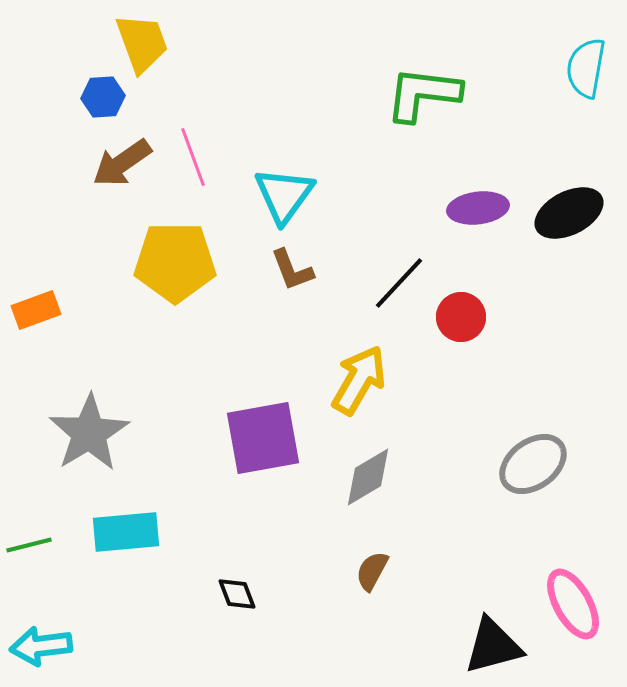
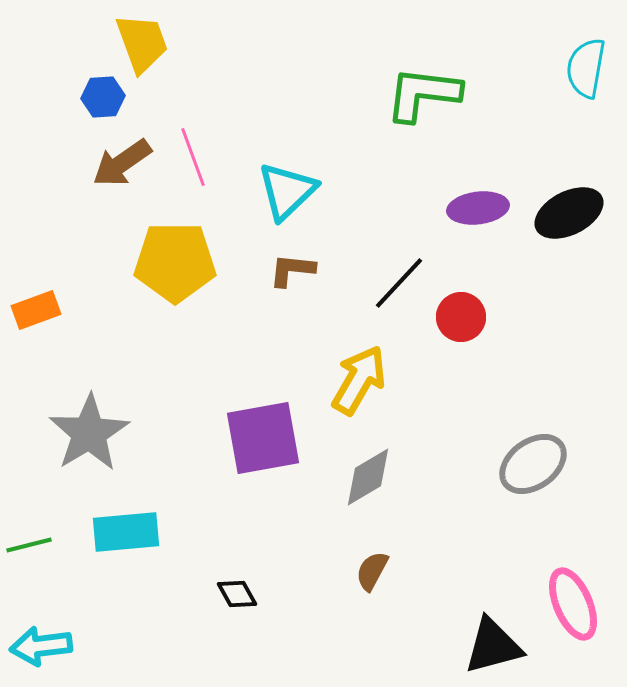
cyan triangle: moved 3 px right, 4 px up; rotated 10 degrees clockwise
brown L-shape: rotated 117 degrees clockwise
black diamond: rotated 9 degrees counterclockwise
pink ellipse: rotated 6 degrees clockwise
